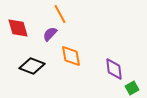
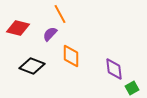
red diamond: rotated 60 degrees counterclockwise
orange diamond: rotated 10 degrees clockwise
